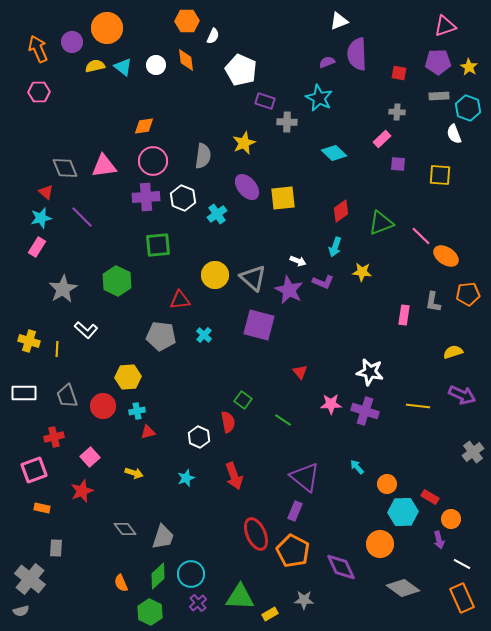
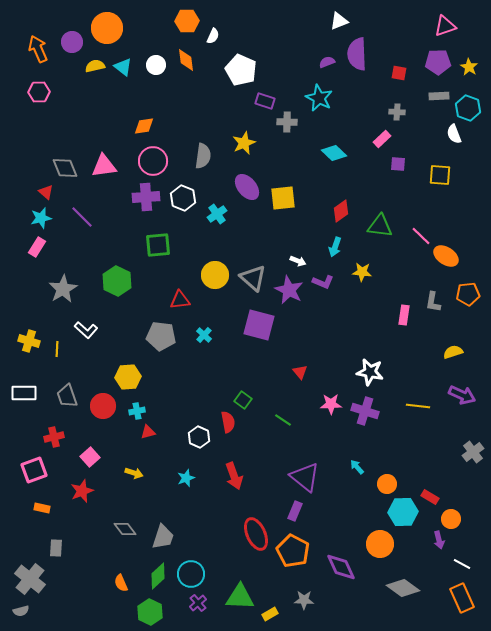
green triangle at (381, 223): moved 1 px left, 3 px down; rotated 28 degrees clockwise
